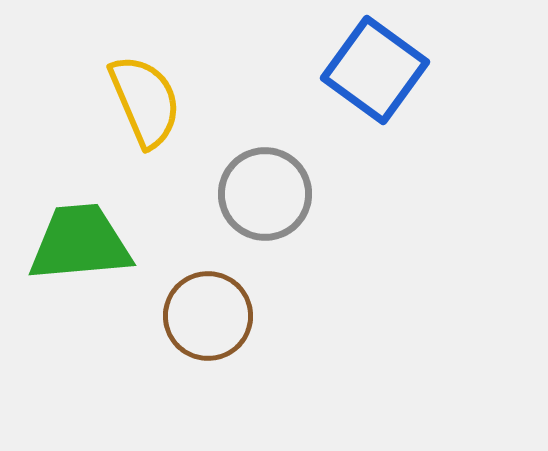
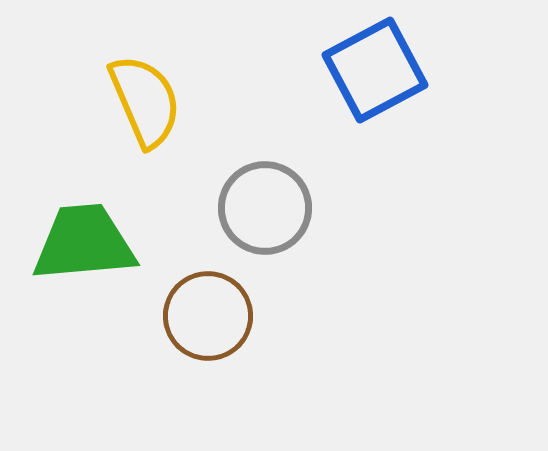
blue square: rotated 26 degrees clockwise
gray circle: moved 14 px down
green trapezoid: moved 4 px right
